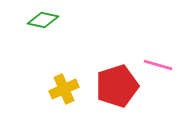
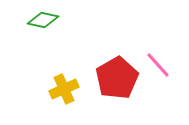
pink line: rotated 32 degrees clockwise
red pentagon: moved 8 px up; rotated 12 degrees counterclockwise
